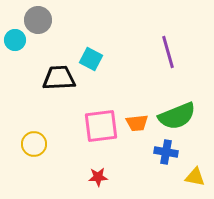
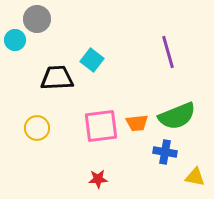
gray circle: moved 1 px left, 1 px up
cyan square: moved 1 px right, 1 px down; rotated 10 degrees clockwise
black trapezoid: moved 2 px left
yellow circle: moved 3 px right, 16 px up
blue cross: moved 1 px left
red star: moved 2 px down
